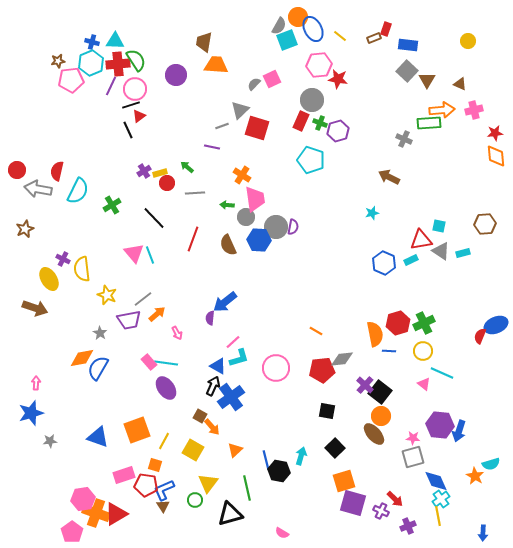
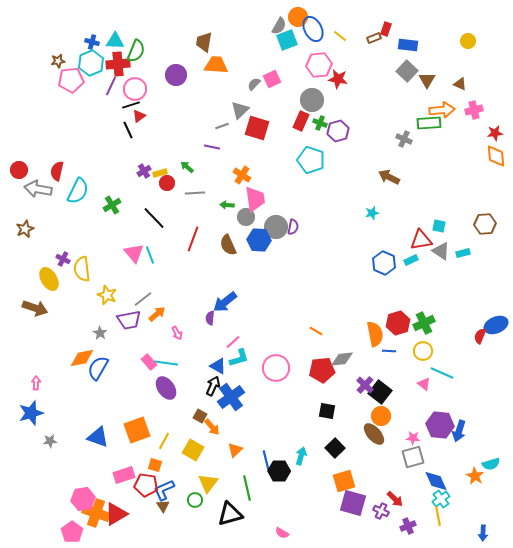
green semicircle at (136, 60): moved 9 px up; rotated 55 degrees clockwise
red circle at (17, 170): moved 2 px right
black hexagon at (279, 471): rotated 10 degrees counterclockwise
